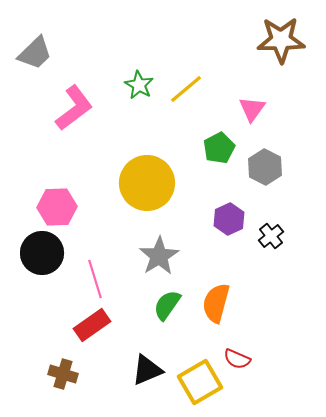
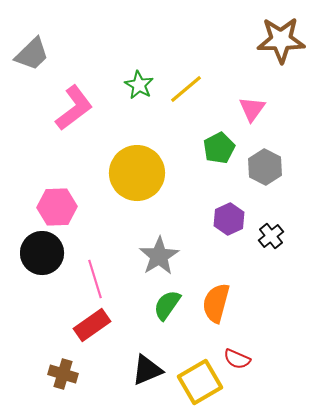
gray trapezoid: moved 3 px left, 1 px down
yellow circle: moved 10 px left, 10 px up
